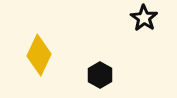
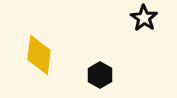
yellow diamond: rotated 18 degrees counterclockwise
